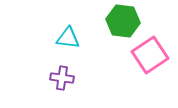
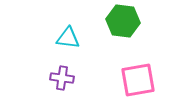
pink square: moved 12 px left, 25 px down; rotated 24 degrees clockwise
